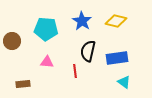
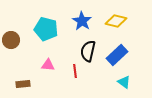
cyan pentagon: rotated 10 degrees clockwise
brown circle: moved 1 px left, 1 px up
blue rectangle: moved 3 px up; rotated 35 degrees counterclockwise
pink triangle: moved 1 px right, 3 px down
